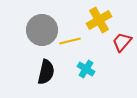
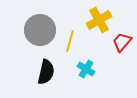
gray circle: moved 2 px left
yellow line: rotated 60 degrees counterclockwise
